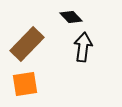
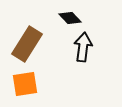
black diamond: moved 1 px left, 1 px down
brown rectangle: rotated 12 degrees counterclockwise
